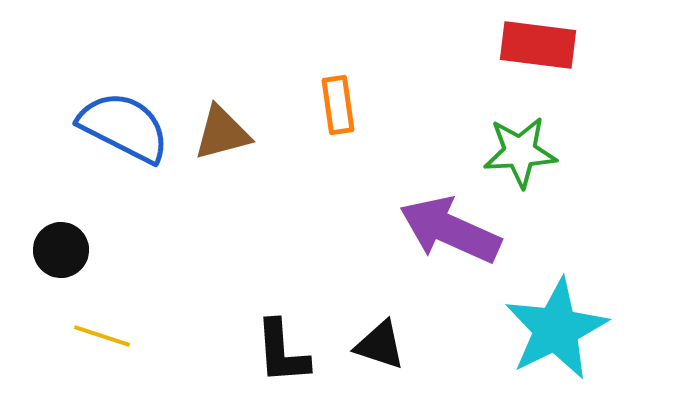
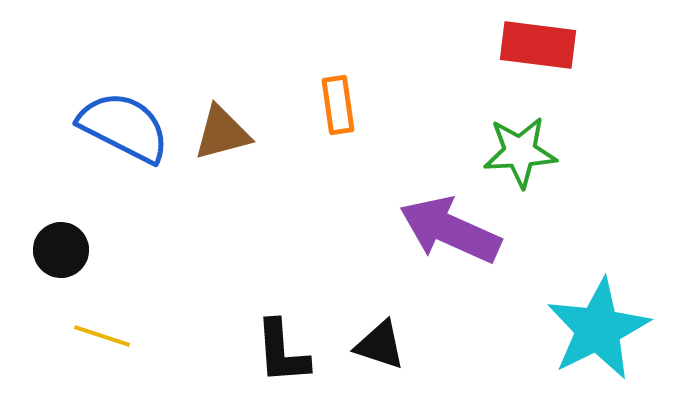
cyan star: moved 42 px right
